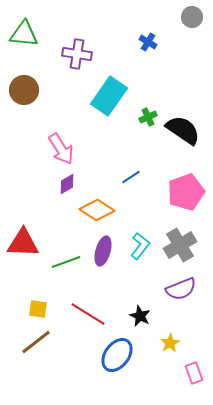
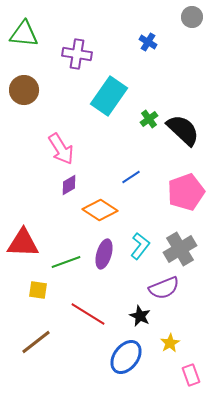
green cross: moved 1 px right, 2 px down; rotated 12 degrees counterclockwise
black semicircle: rotated 9 degrees clockwise
purple diamond: moved 2 px right, 1 px down
orange diamond: moved 3 px right
gray cross: moved 4 px down
purple ellipse: moved 1 px right, 3 px down
purple semicircle: moved 17 px left, 1 px up
yellow square: moved 19 px up
blue ellipse: moved 9 px right, 2 px down
pink rectangle: moved 3 px left, 2 px down
